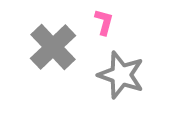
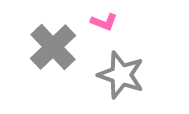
pink L-shape: rotated 96 degrees clockwise
